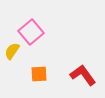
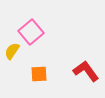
red L-shape: moved 3 px right, 4 px up
